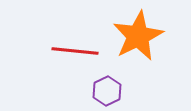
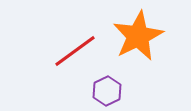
red line: rotated 42 degrees counterclockwise
